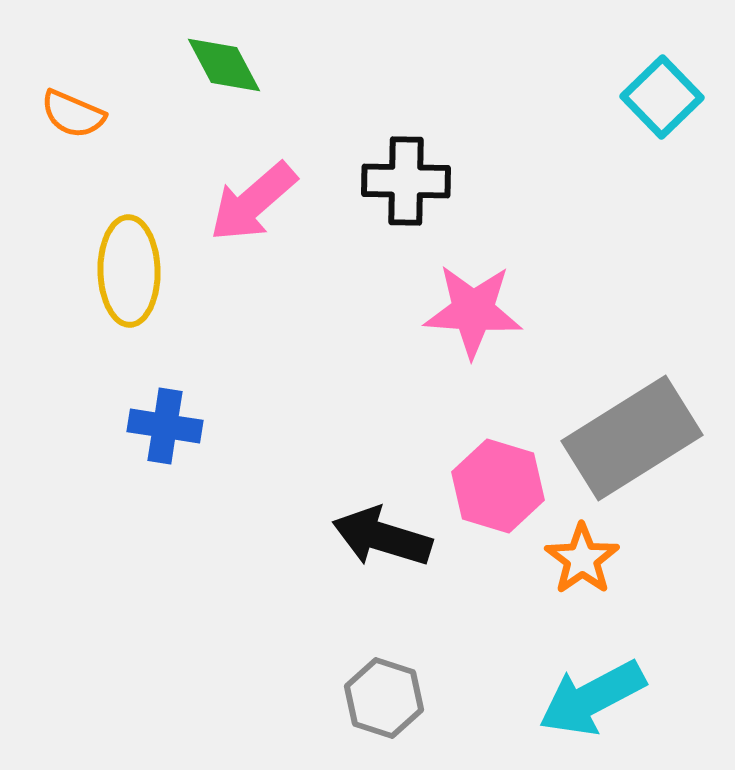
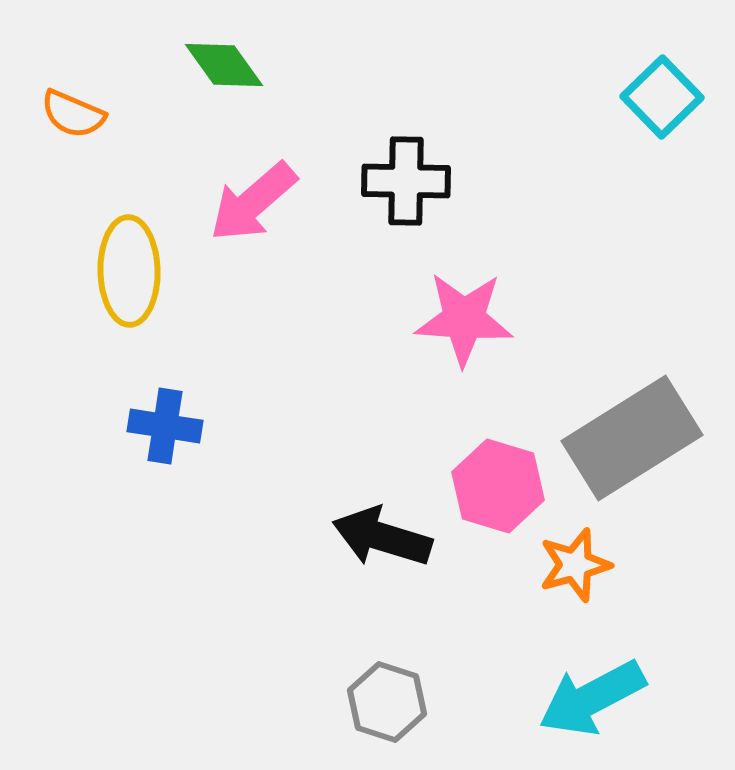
green diamond: rotated 8 degrees counterclockwise
pink star: moved 9 px left, 8 px down
orange star: moved 7 px left, 6 px down; rotated 20 degrees clockwise
gray hexagon: moved 3 px right, 4 px down
